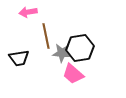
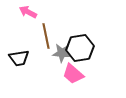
pink arrow: rotated 36 degrees clockwise
